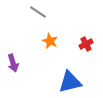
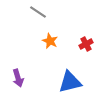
purple arrow: moved 5 px right, 15 px down
